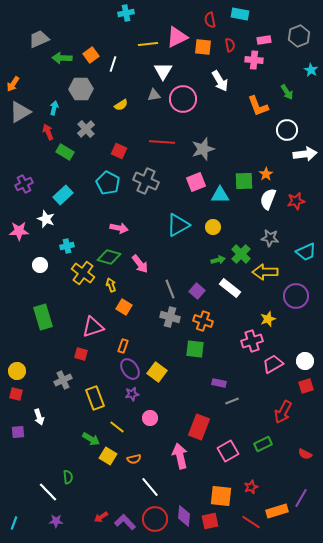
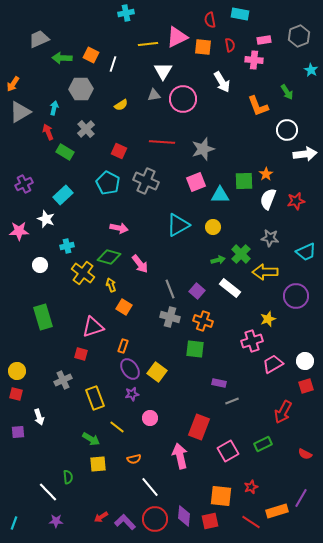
orange square at (91, 55): rotated 28 degrees counterclockwise
white arrow at (220, 81): moved 2 px right, 1 px down
yellow square at (108, 456): moved 10 px left, 8 px down; rotated 36 degrees counterclockwise
